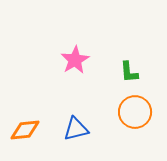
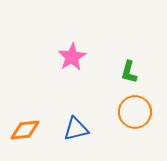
pink star: moved 3 px left, 3 px up
green L-shape: rotated 20 degrees clockwise
